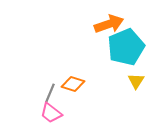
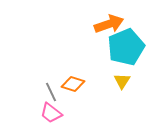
yellow triangle: moved 14 px left
gray line: moved 1 px right, 1 px up; rotated 48 degrees counterclockwise
